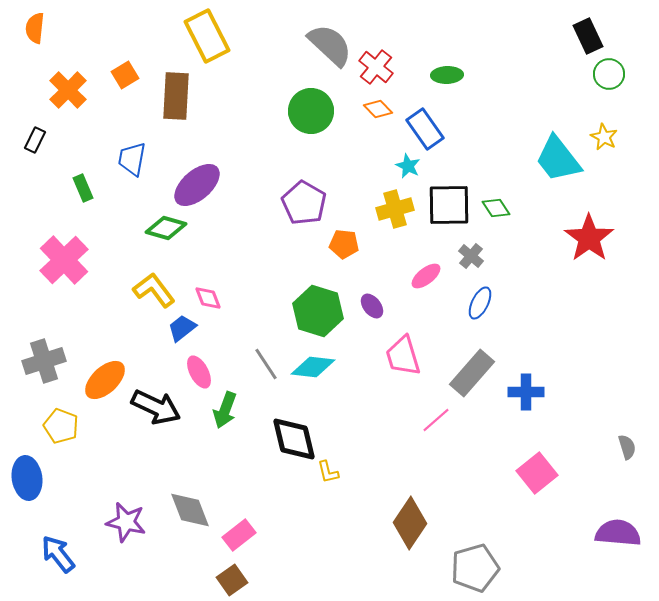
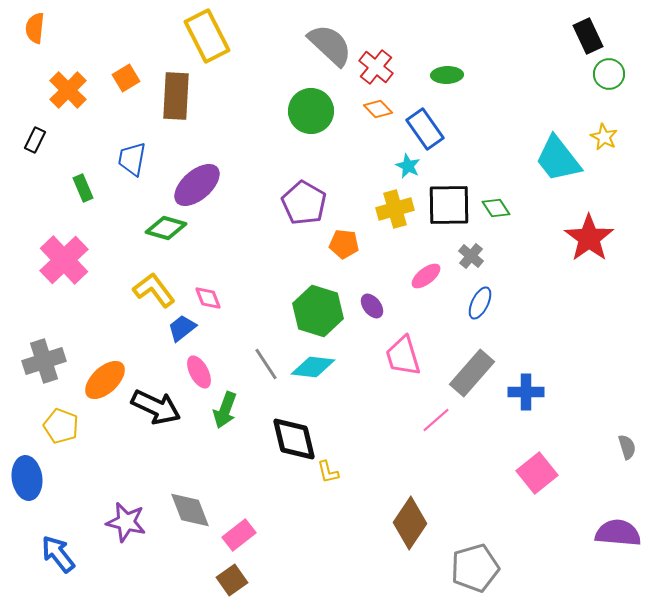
orange square at (125, 75): moved 1 px right, 3 px down
